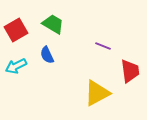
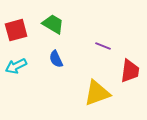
red square: rotated 15 degrees clockwise
blue semicircle: moved 9 px right, 4 px down
red trapezoid: rotated 15 degrees clockwise
yellow triangle: rotated 8 degrees clockwise
